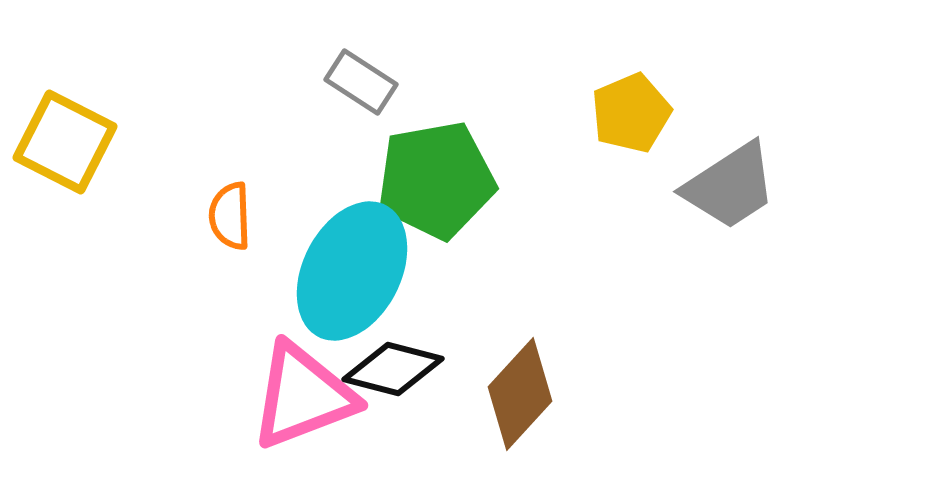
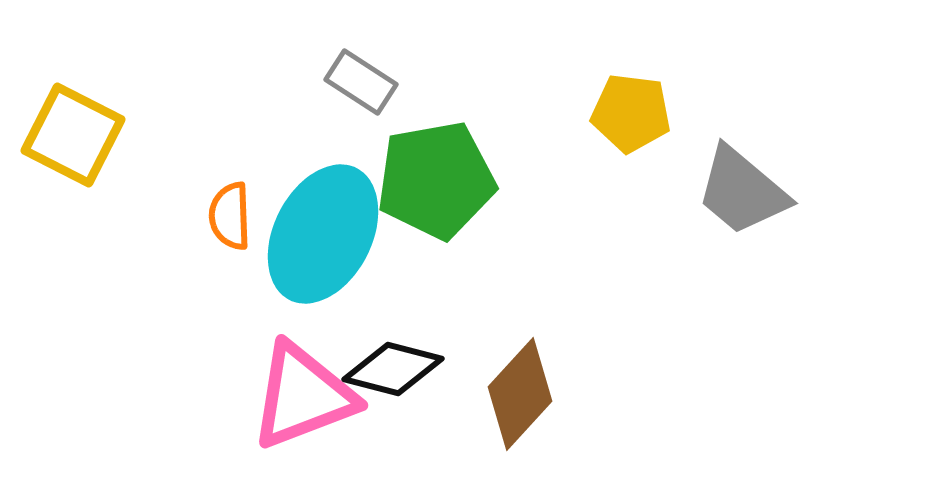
yellow pentagon: rotated 30 degrees clockwise
yellow square: moved 8 px right, 7 px up
gray trapezoid: moved 12 px right, 5 px down; rotated 73 degrees clockwise
cyan ellipse: moved 29 px left, 37 px up
